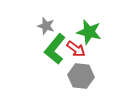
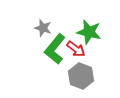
gray star: moved 3 px left, 2 px down
gray hexagon: rotated 15 degrees clockwise
